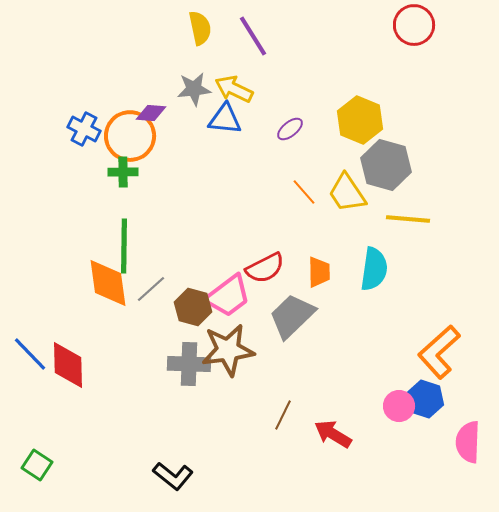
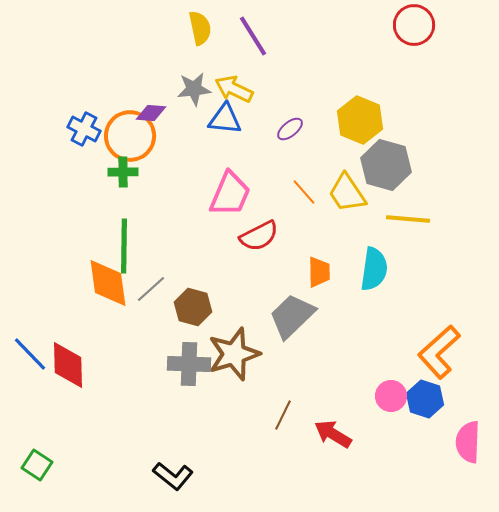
red semicircle: moved 6 px left, 32 px up
pink trapezoid: moved 2 px right, 102 px up; rotated 30 degrees counterclockwise
brown star: moved 6 px right, 4 px down; rotated 10 degrees counterclockwise
pink circle: moved 8 px left, 10 px up
